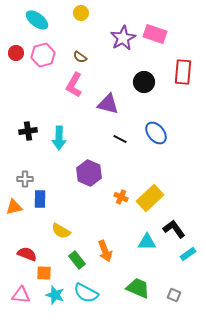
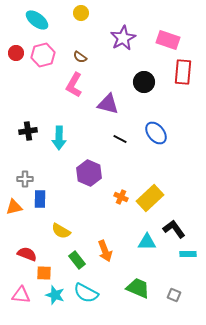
pink rectangle: moved 13 px right, 6 px down
cyan rectangle: rotated 35 degrees clockwise
